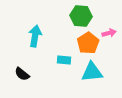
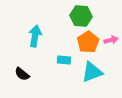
pink arrow: moved 2 px right, 7 px down
orange pentagon: moved 1 px up
cyan triangle: rotated 15 degrees counterclockwise
